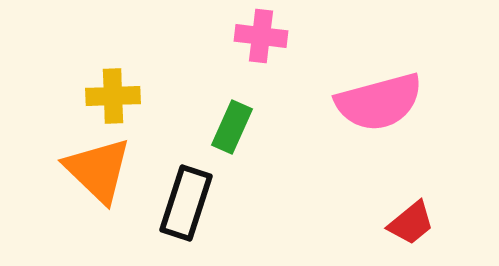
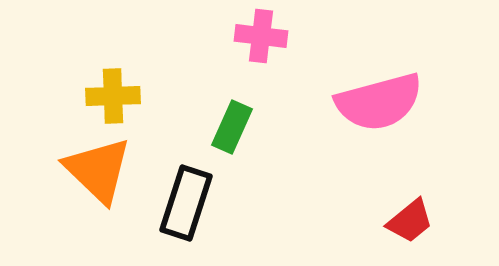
red trapezoid: moved 1 px left, 2 px up
